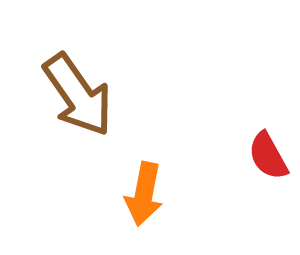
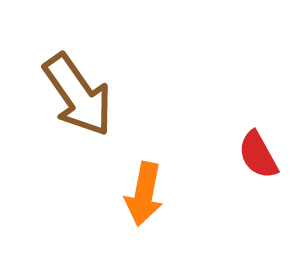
red semicircle: moved 10 px left, 1 px up
